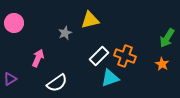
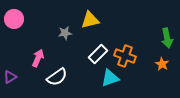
pink circle: moved 4 px up
gray star: rotated 16 degrees clockwise
green arrow: rotated 42 degrees counterclockwise
white rectangle: moved 1 px left, 2 px up
purple triangle: moved 2 px up
white semicircle: moved 6 px up
